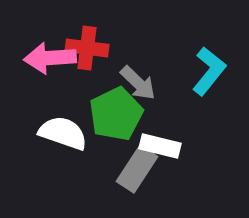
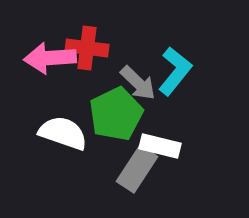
cyan L-shape: moved 34 px left
